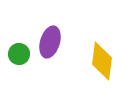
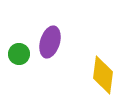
yellow diamond: moved 1 px right, 14 px down
